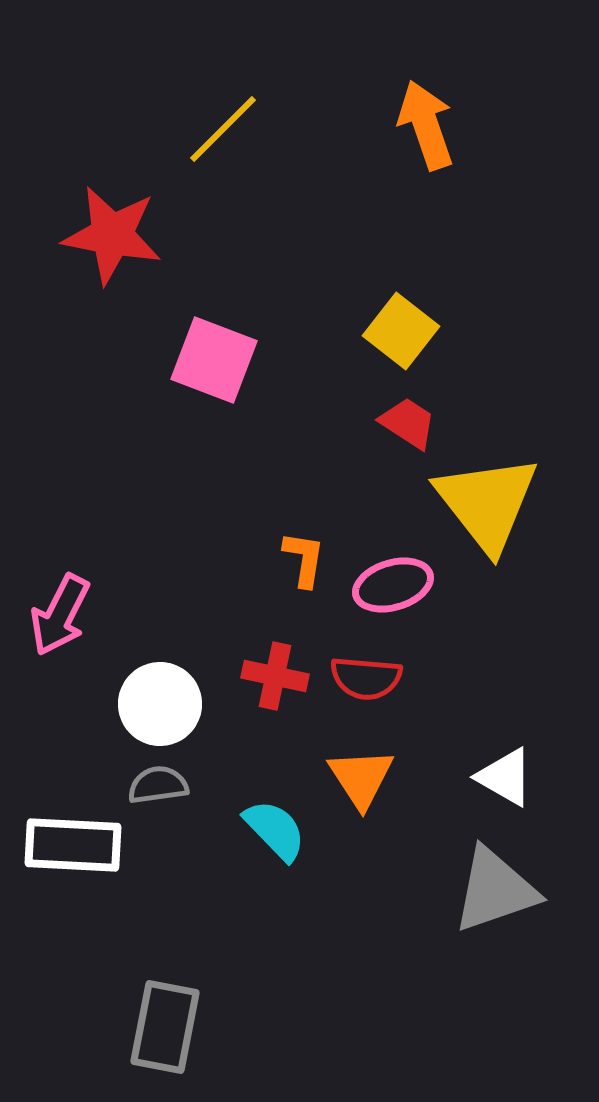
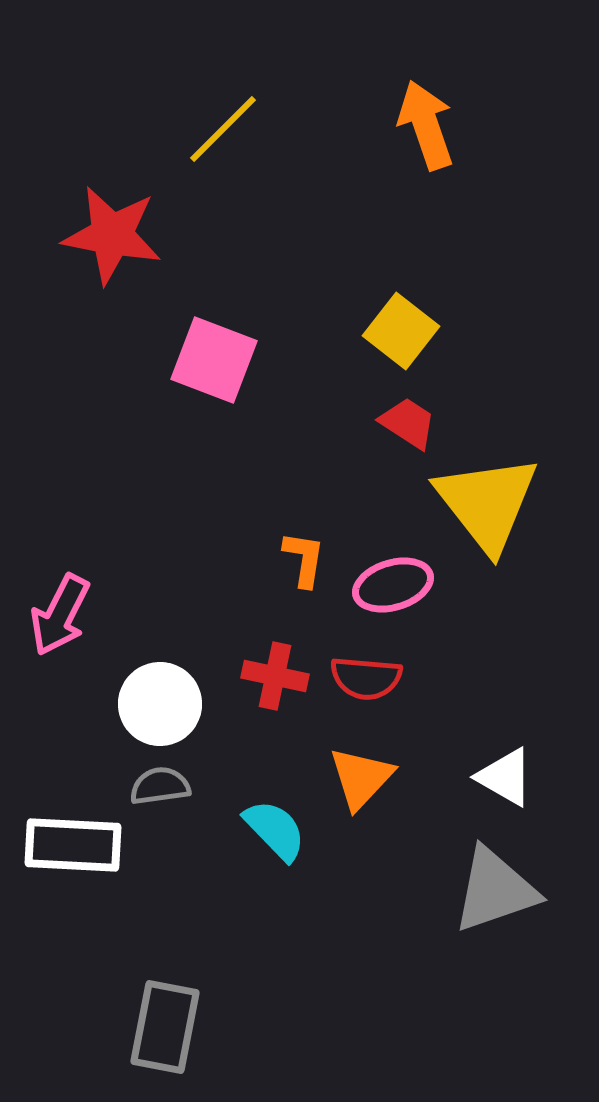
orange triangle: rotated 16 degrees clockwise
gray semicircle: moved 2 px right, 1 px down
